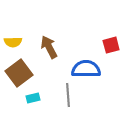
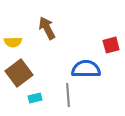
brown arrow: moved 2 px left, 19 px up
cyan rectangle: moved 2 px right
